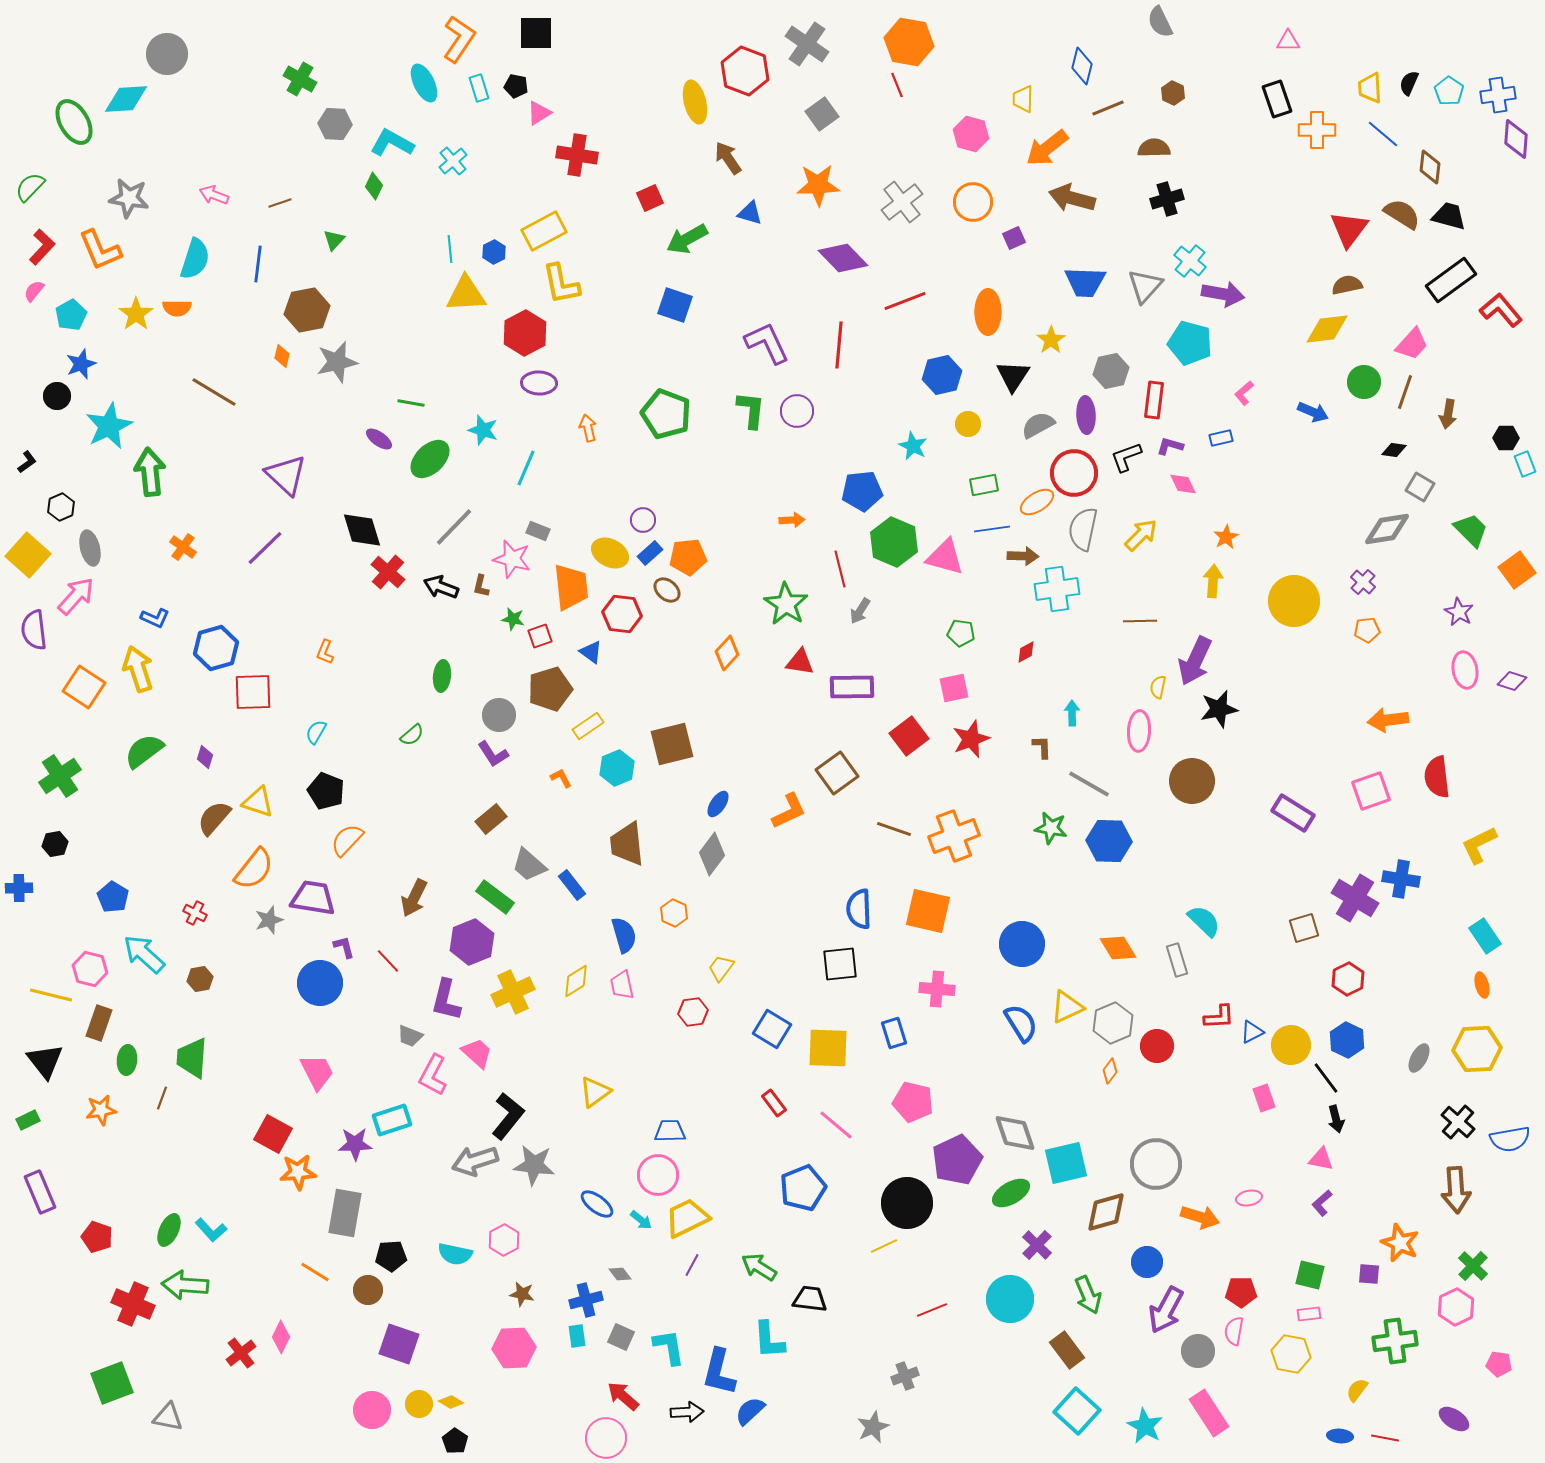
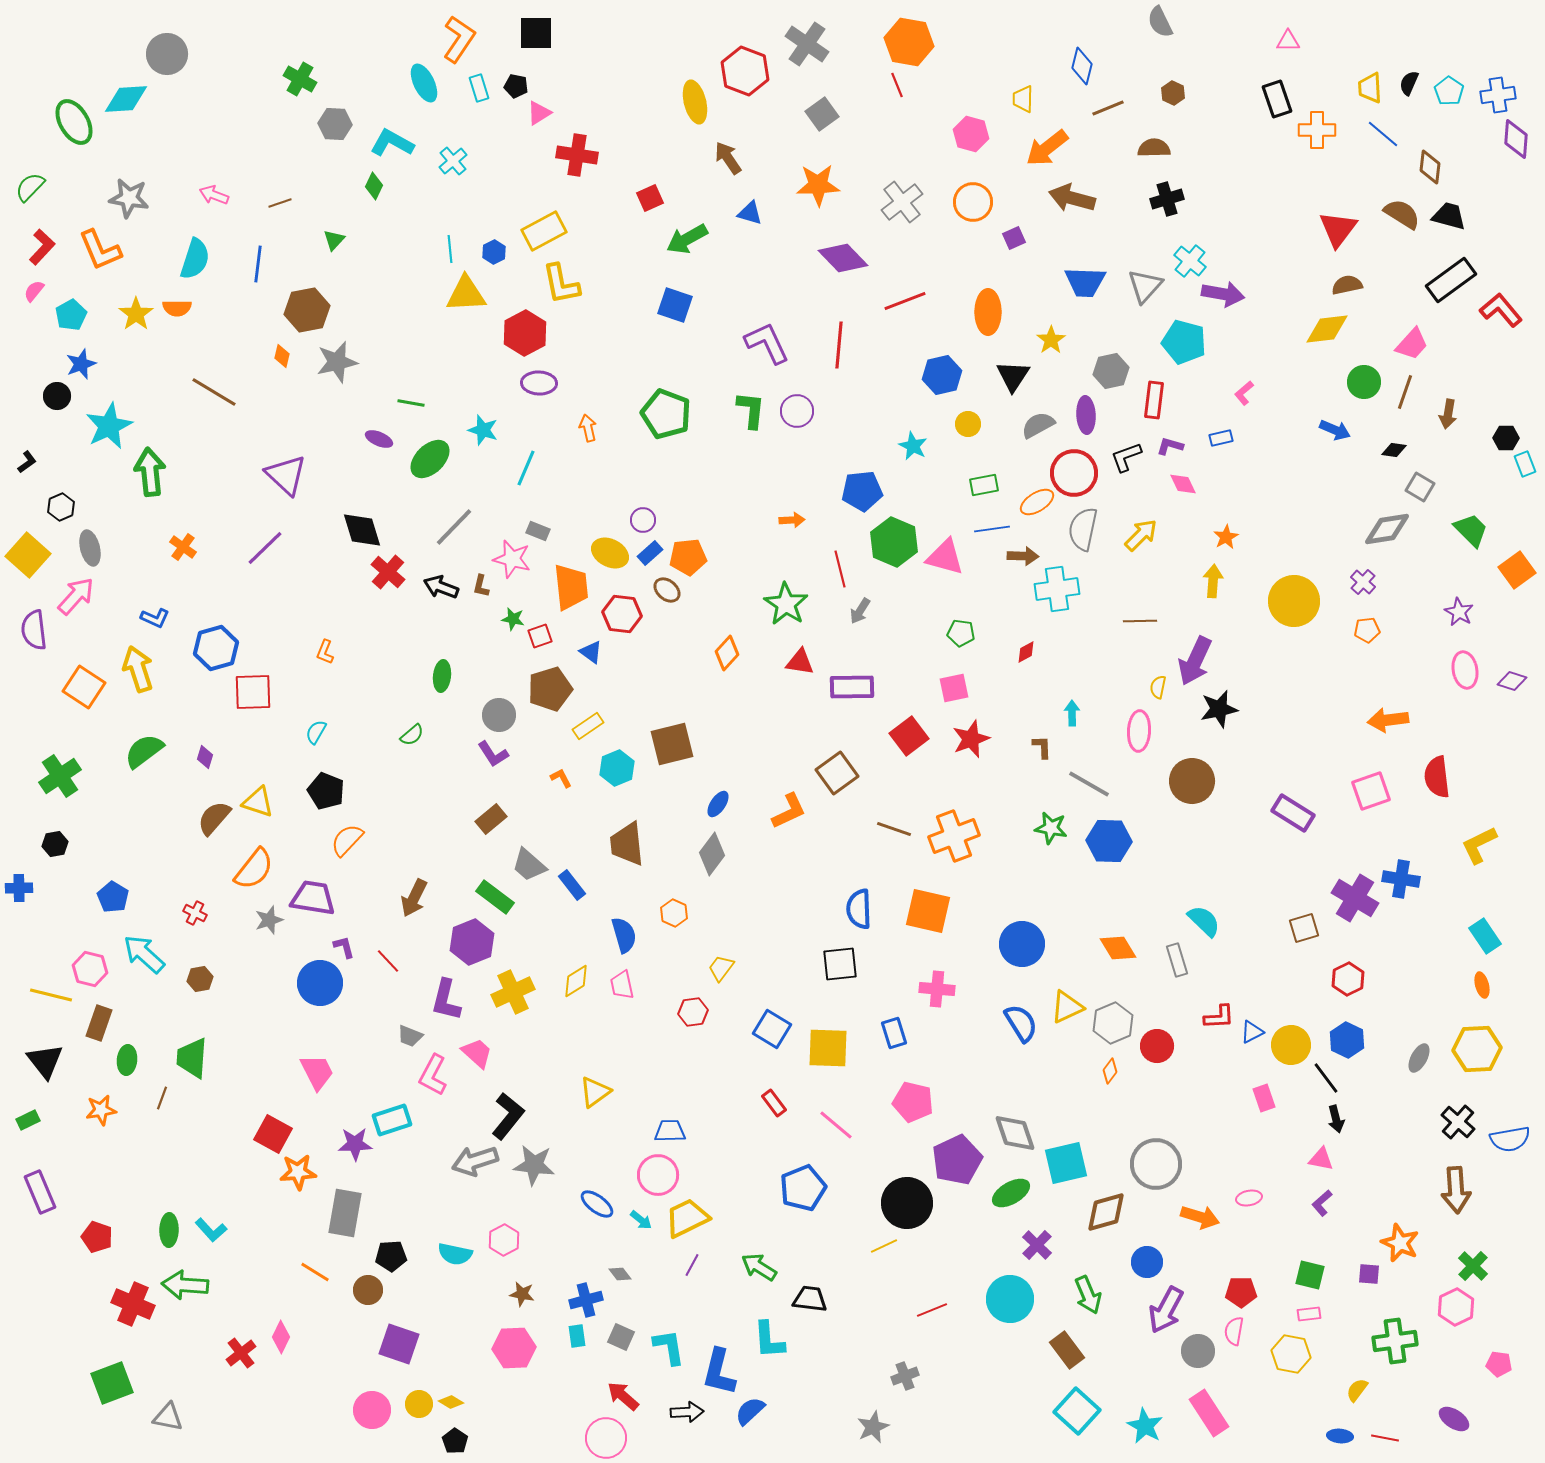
red triangle at (1349, 229): moved 11 px left
cyan pentagon at (1190, 343): moved 6 px left, 1 px up
blue arrow at (1313, 412): moved 22 px right, 18 px down
purple ellipse at (379, 439): rotated 12 degrees counterclockwise
green ellipse at (169, 1230): rotated 24 degrees counterclockwise
